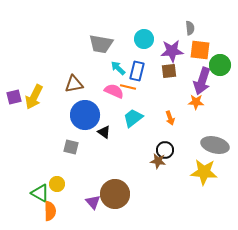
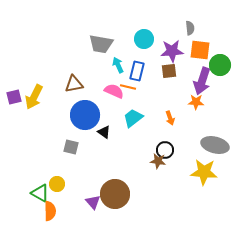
cyan arrow: moved 3 px up; rotated 21 degrees clockwise
